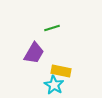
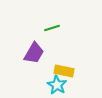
yellow rectangle: moved 3 px right
cyan star: moved 3 px right
